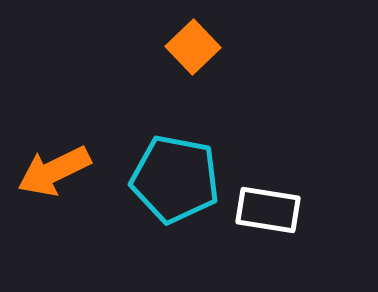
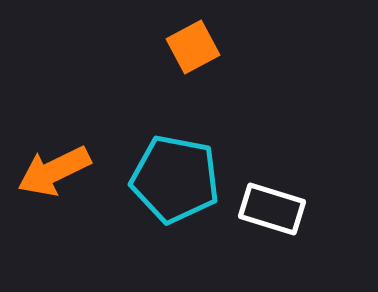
orange square: rotated 16 degrees clockwise
white rectangle: moved 4 px right, 1 px up; rotated 8 degrees clockwise
